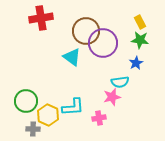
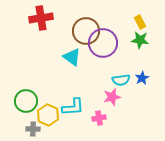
blue star: moved 6 px right, 15 px down
cyan semicircle: moved 1 px right, 2 px up
